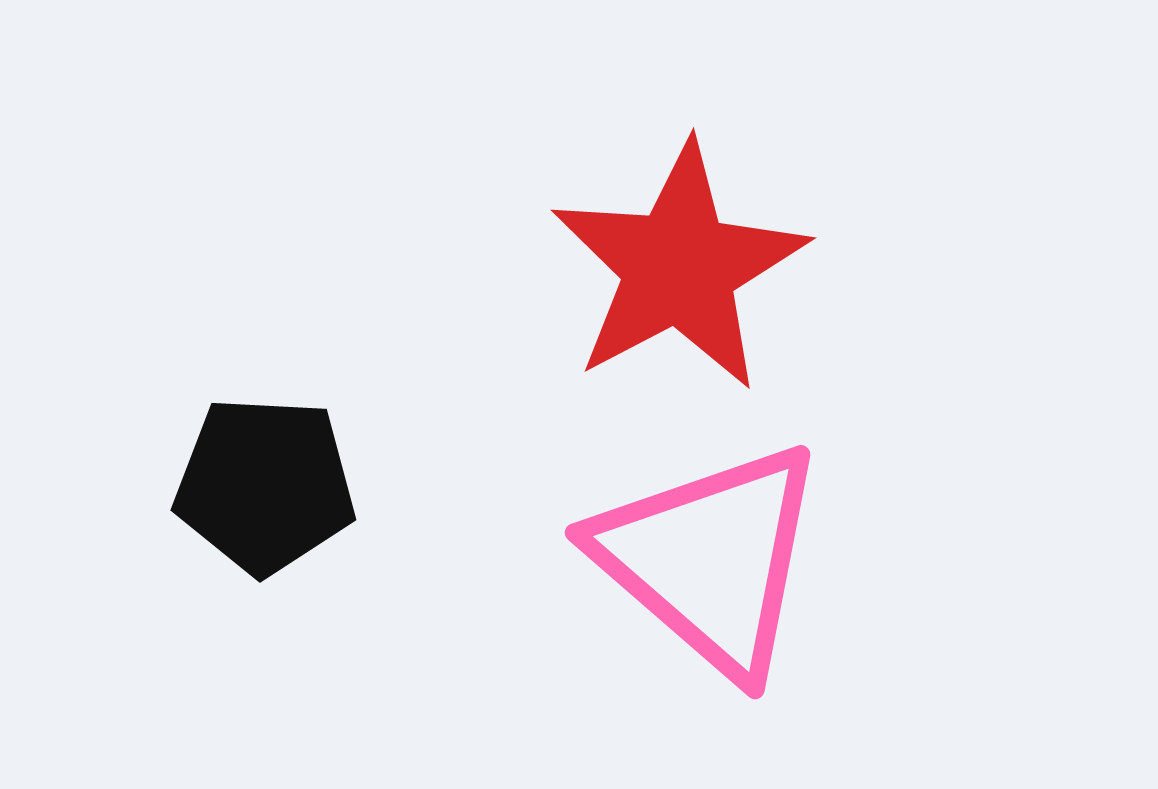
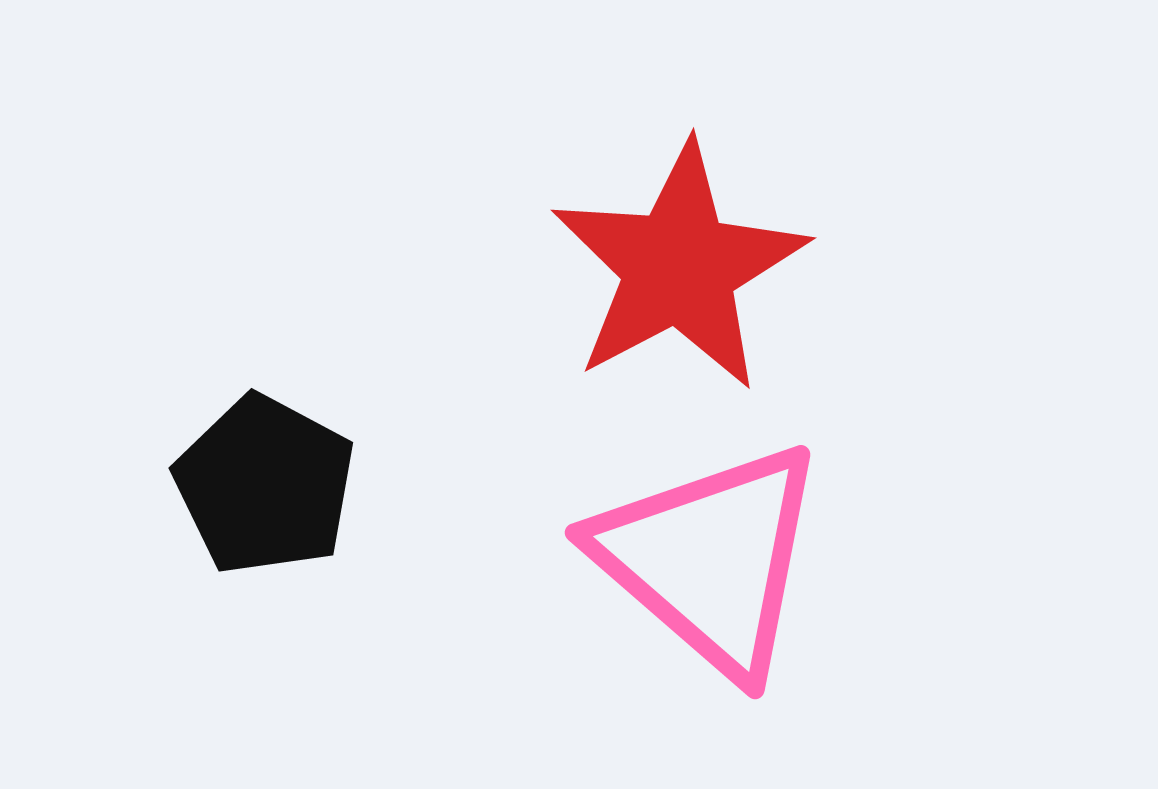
black pentagon: rotated 25 degrees clockwise
